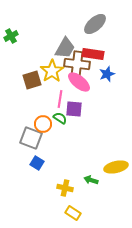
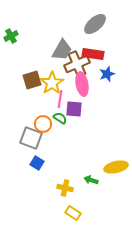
gray trapezoid: moved 3 px left, 2 px down
brown cross: rotated 30 degrees counterclockwise
yellow star: moved 12 px down
pink ellipse: moved 3 px right, 2 px down; rotated 40 degrees clockwise
